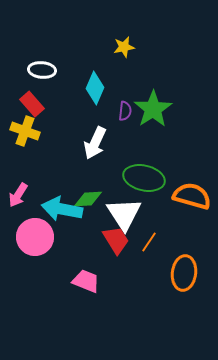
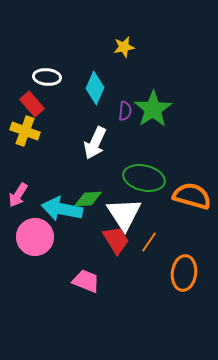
white ellipse: moved 5 px right, 7 px down
